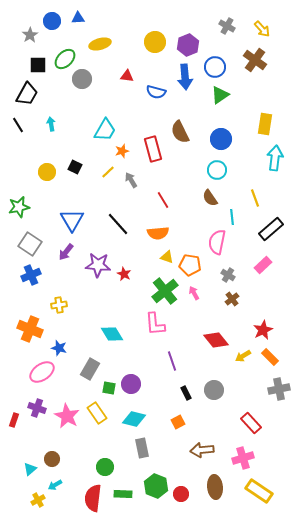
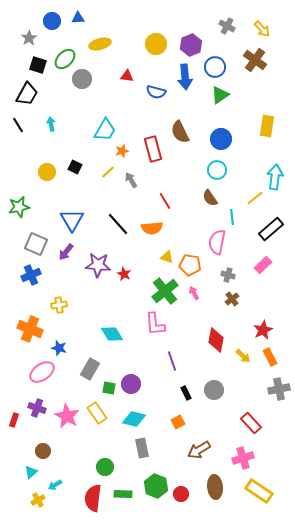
gray star at (30, 35): moved 1 px left, 3 px down
yellow circle at (155, 42): moved 1 px right, 2 px down
purple hexagon at (188, 45): moved 3 px right
black square at (38, 65): rotated 18 degrees clockwise
yellow rectangle at (265, 124): moved 2 px right, 2 px down
cyan arrow at (275, 158): moved 19 px down
yellow line at (255, 198): rotated 72 degrees clockwise
red line at (163, 200): moved 2 px right, 1 px down
orange semicircle at (158, 233): moved 6 px left, 5 px up
gray square at (30, 244): moved 6 px right; rotated 10 degrees counterclockwise
gray cross at (228, 275): rotated 16 degrees counterclockwise
red diamond at (216, 340): rotated 50 degrees clockwise
yellow arrow at (243, 356): rotated 105 degrees counterclockwise
orange rectangle at (270, 357): rotated 18 degrees clockwise
brown arrow at (202, 450): moved 3 px left; rotated 25 degrees counterclockwise
brown circle at (52, 459): moved 9 px left, 8 px up
cyan triangle at (30, 469): moved 1 px right, 3 px down
